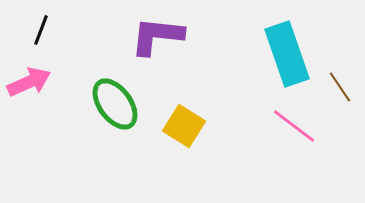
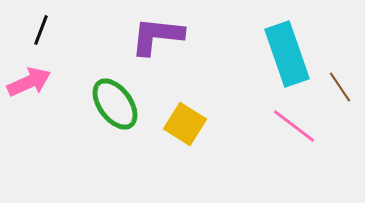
yellow square: moved 1 px right, 2 px up
